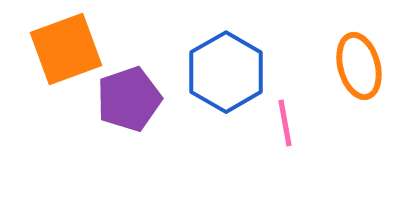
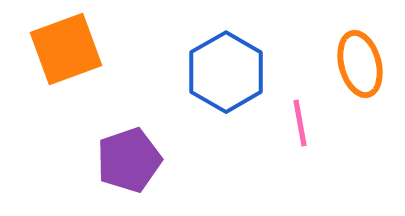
orange ellipse: moved 1 px right, 2 px up
purple pentagon: moved 61 px down
pink line: moved 15 px right
